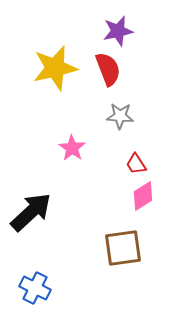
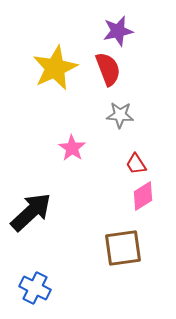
yellow star: rotated 12 degrees counterclockwise
gray star: moved 1 px up
